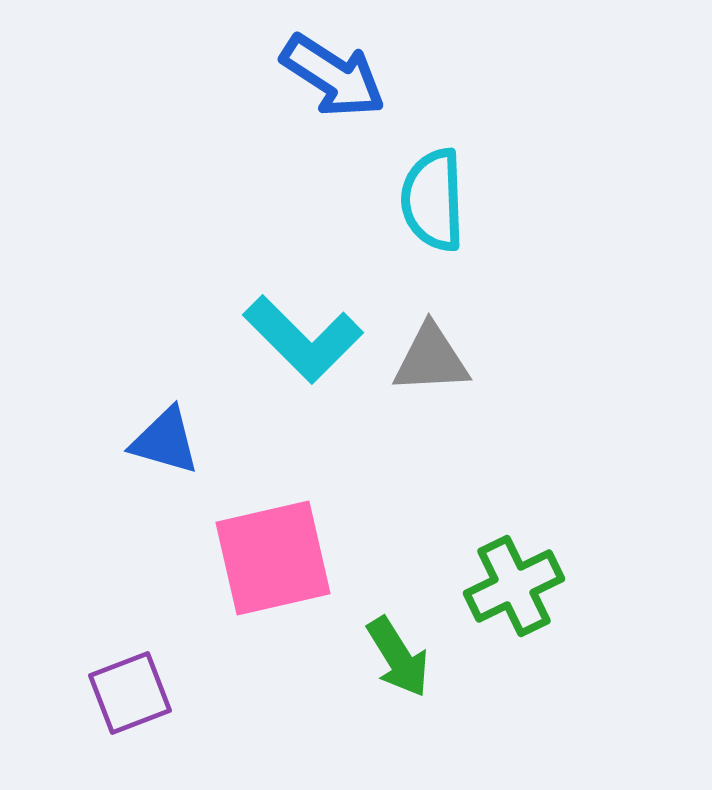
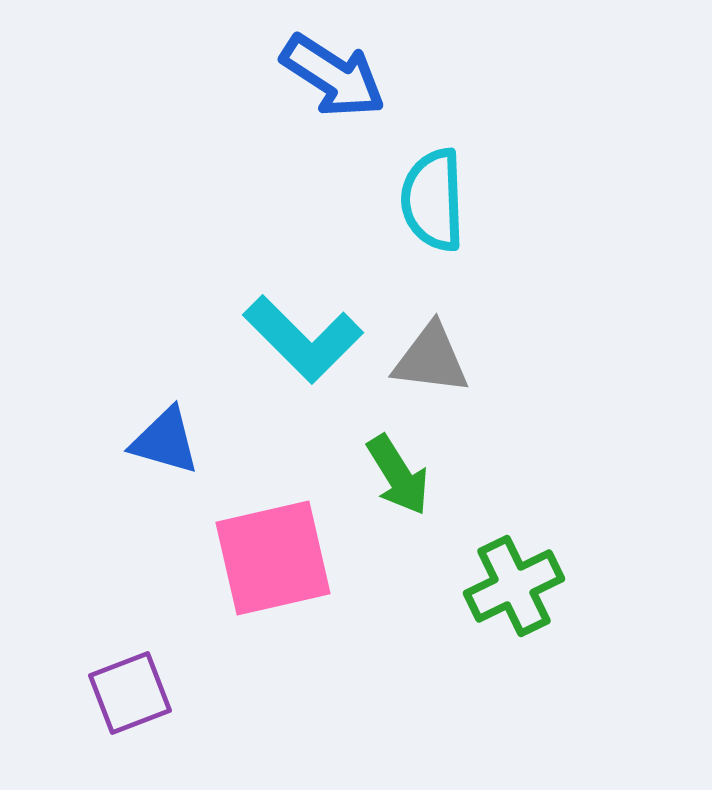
gray triangle: rotated 10 degrees clockwise
green arrow: moved 182 px up
